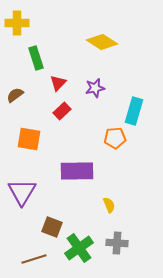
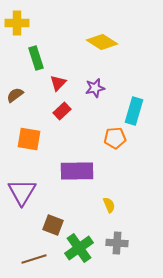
brown square: moved 1 px right, 2 px up
